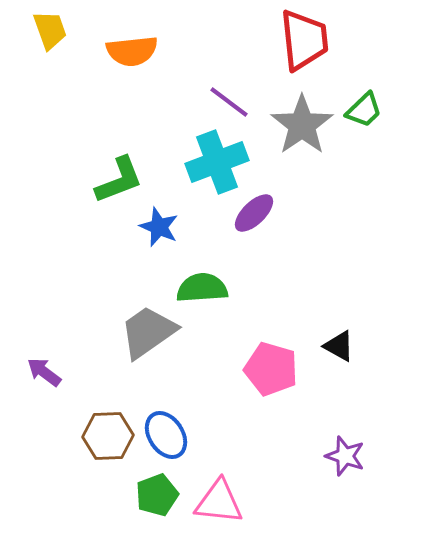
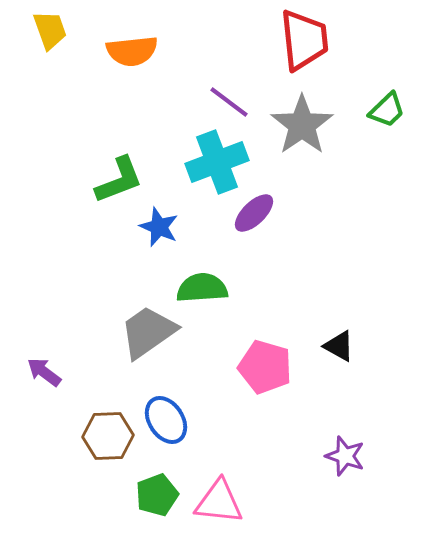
green trapezoid: moved 23 px right
pink pentagon: moved 6 px left, 2 px up
blue ellipse: moved 15 px up
